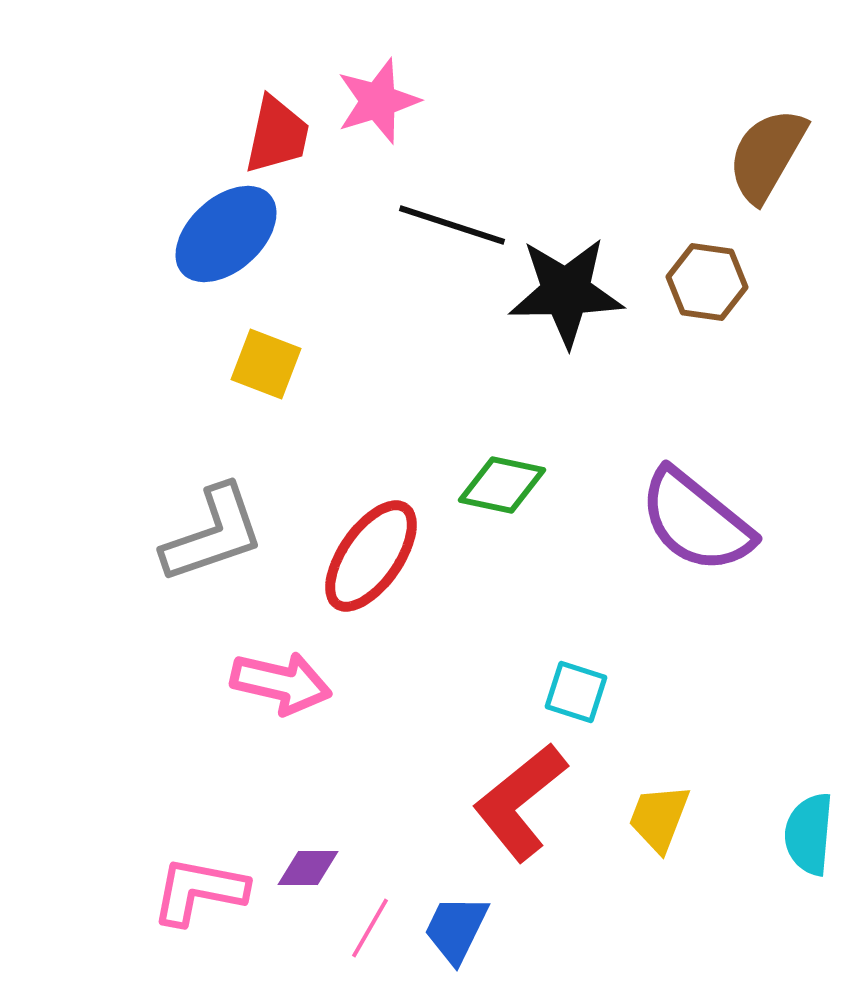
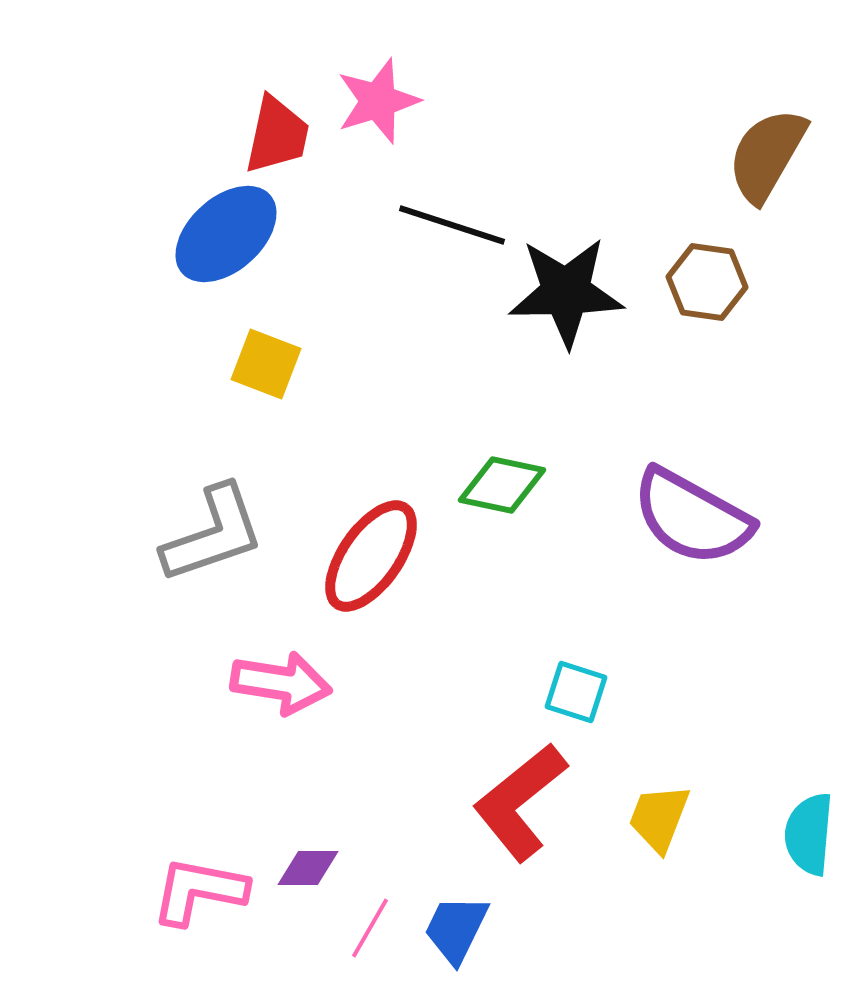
purple semicircle: moved 4 px left, 4 px up; rotated 10 degrees counterclockwise
pink arrow: rotated 4 degrees counterclockwise
